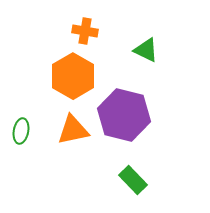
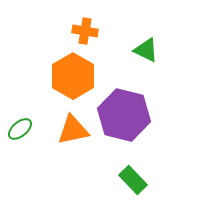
green ellipse: moved 1 px left, 2 px up; rotated 40 degrees clockwise
